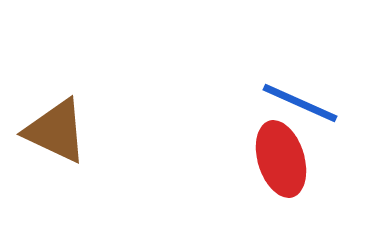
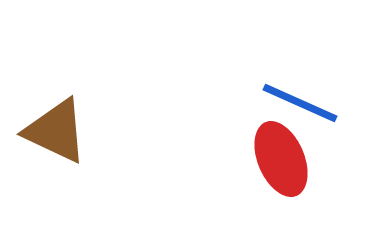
red ellipse: rotated 6 degrees counterclockwise
